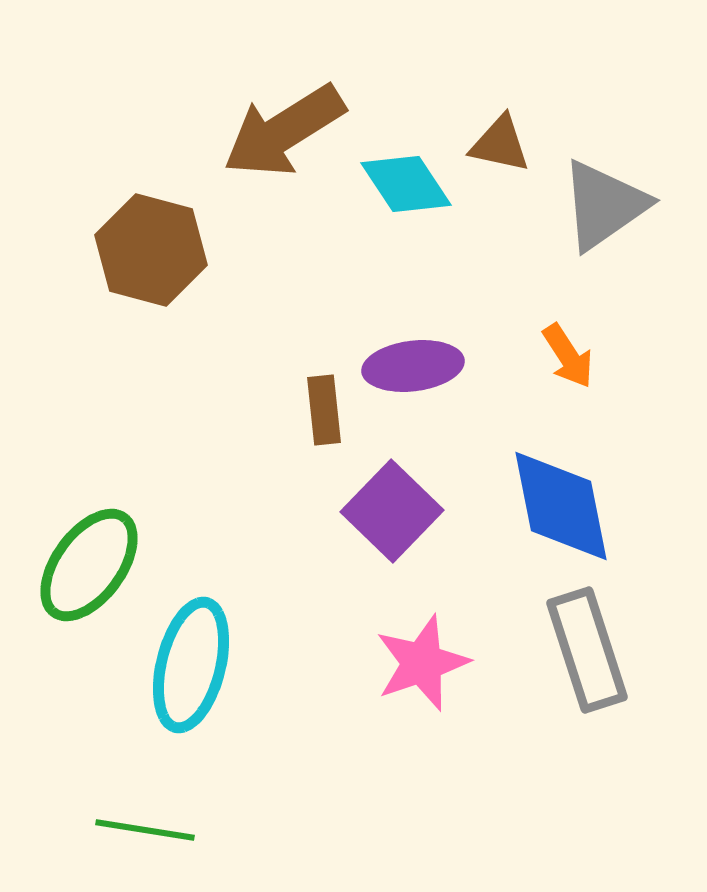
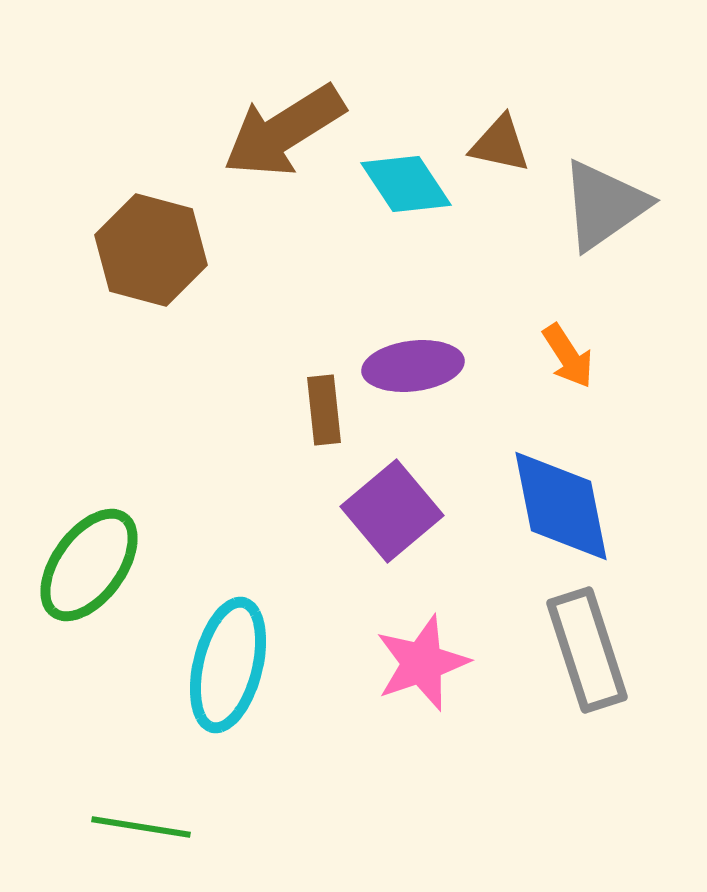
purple square: rotated 6 degrees clockwise
cyan ellipse: moved 37 px right
green line: moved 4 px left, 3 px up
